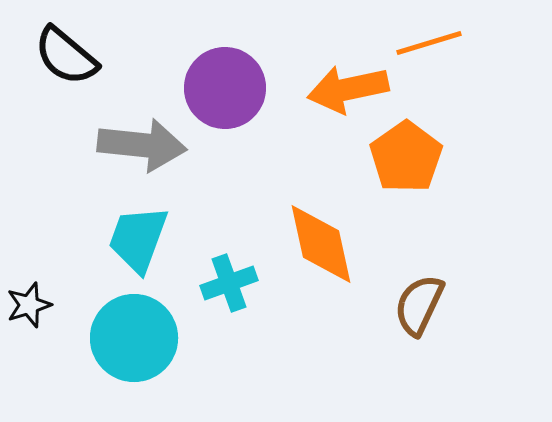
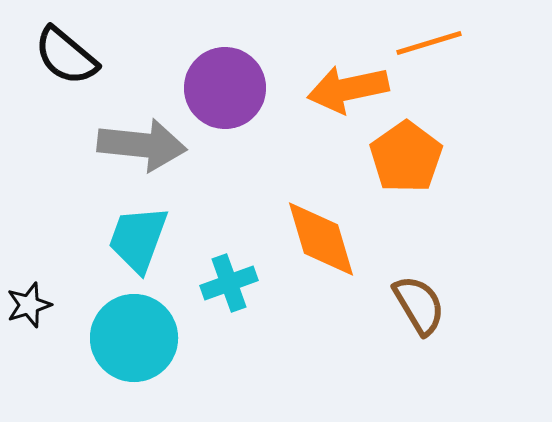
orange diamond: moved 5 px up; rotated 4 degrees counterclockwise
brown semicircle: rotated 124 degrees clockwise
